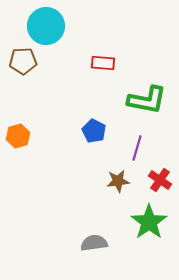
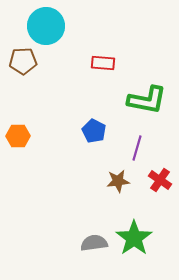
orange hexagon: rotated 15 degrees clockwise
green star: moved 15 px left, 16 px down
